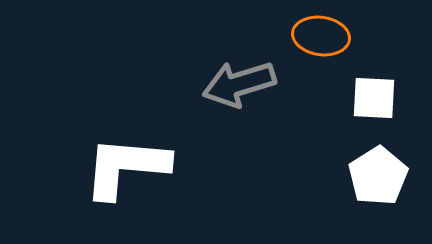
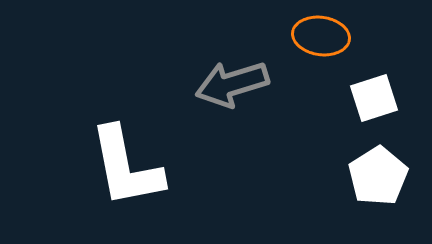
gray arrow: moved 7 px left
white square: rotated 21 degrees counterclockwise
white L-shape: rotated 106 degrees counterclockwise
